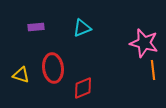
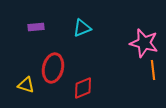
red ellipse: rotated 20 degrees clockwise
yellow triangle: moved 5 px right, 10 px down
